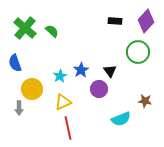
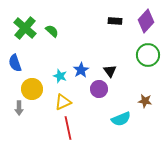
green circle: moved 10 px right, 3 px down
cyan star: rotated 24 degrees counterclockwise
